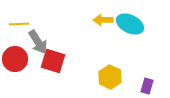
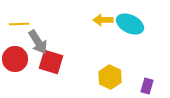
red square: moved 2 px left, 1 px down
